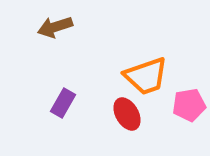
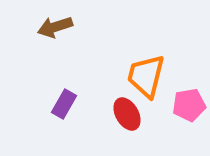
orange trapezoid: rotated 123 degrees clockwise
purple rectangle: moved 1 px right, 1 px down
